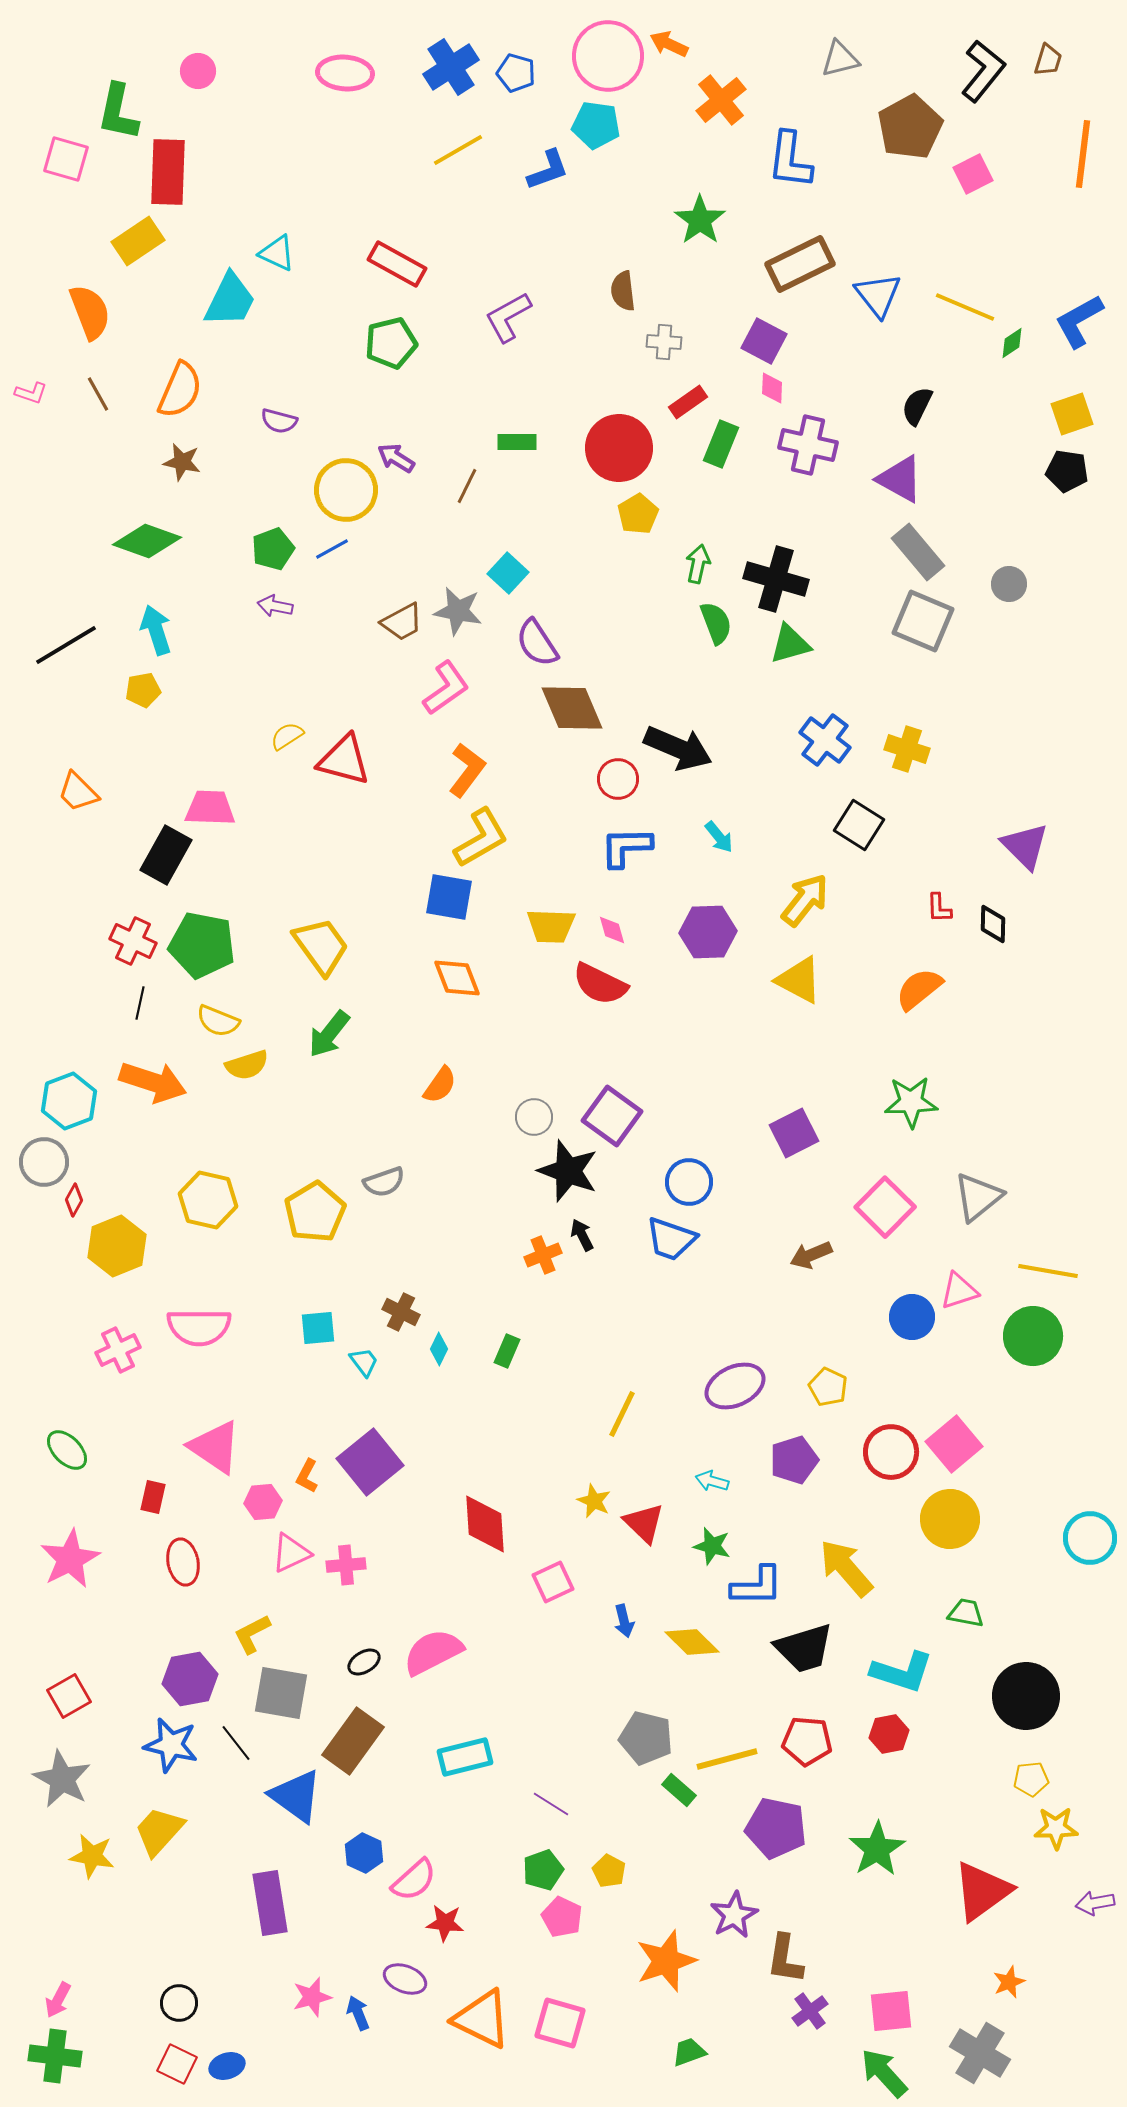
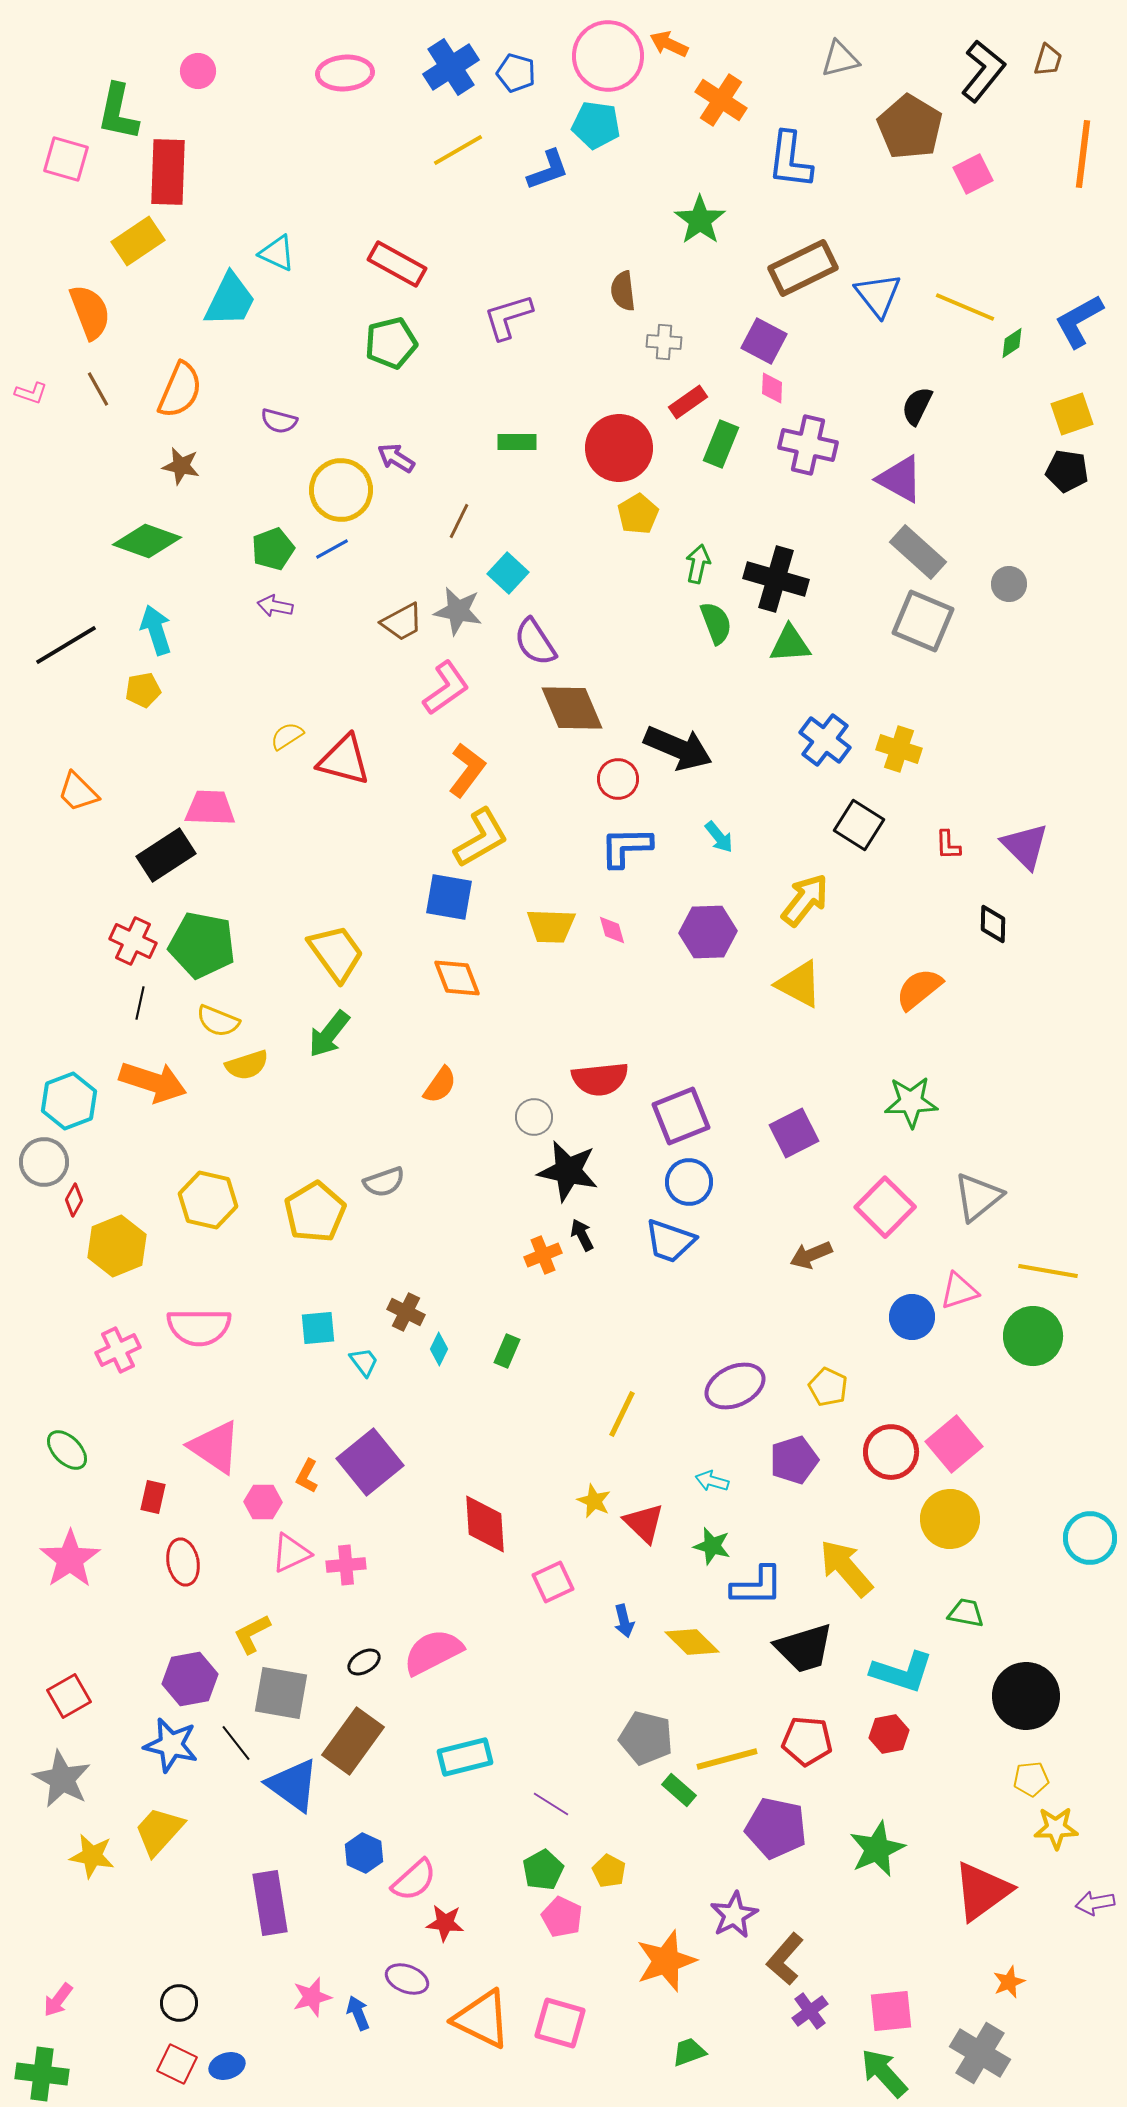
pink ellipse at (345, 73): rotated 8 degrees counterclockwise
orange cross at (721, 100): rotated 18 degrees counterclockwise
brown pentagon at (910, 127): rotated 12 degrees counterclockwise
brown rectangle at (800, 264): moved 3 px right, 4 px down
purple L-shape at (508, 317): rotated 12 degrees clockwise
brown line at (98, 394): moved 5 px up
brown star at (182, 462): moved 1 px left, 4 px down
brown line at (467, 486): moved 8 px left, 35 px down
yellow circle at (346, 490): moved 5 px left
gray rectangle at (918, 552): rotated 8 degrees counterclockwise
purple semicircle at (537, 643): moved 2 px left, 1 px up
green triangle at (790, 644): rotated 12 degrees clockwise
yellow cross at (907, 749): moved 8 px left
black rectangle at (166, 855): rotated 28 degrees clockwise
red L-shape at (939, 908): moved 9 px right, 63 px up
yellow trapezoid at (321, 946): moved 15 px right, 7 px down
yellow triangle at (799, 980): moved 4 px down
red semicircle at (600, 984): moved 95 px down; rotated 32 degrees counterclockwise
purple square at (612, 1116): moved 69 px right; rotated 32 degrees clockwise
black star at (568, 1171): rotated 8 degrees counterclockwise
blue trapezoid at (671, 1239): moved 1 px left, 2 px down
brown cross at (401, 1312): moved 5 px right
pink hexagon at (263, 1502): rotated 6 degrees clockwise
pink star at (70, 1559): rotated 6 degrees counterclockwise
blue triangle at (296, 1796): moved 3 px left, 11 px up
green star at (877, 1849): rotated 8 degrees clockwise
green pentagon at (543, 1870): rotated 9 degrees counterclockwise
brown L-shape at (785, 1959): rotated 32 degrees clockwise
purple ellipse at (405, 1979): moved 2 px right
pink arrow at (58, 2000): rotated 9 degrees clockwise
green cross at (55, 2056): moved 13 px left, 18 px down
